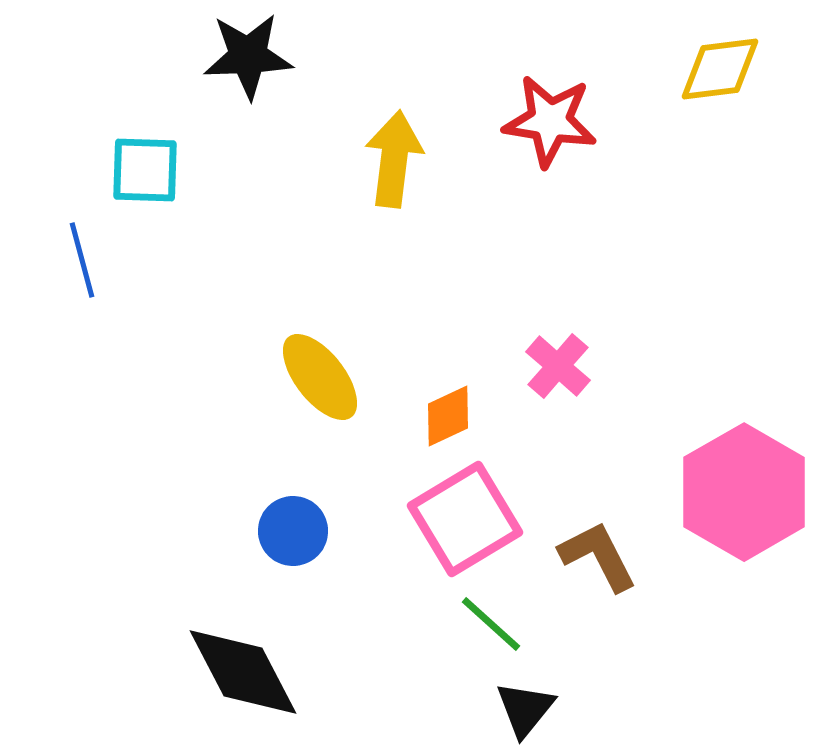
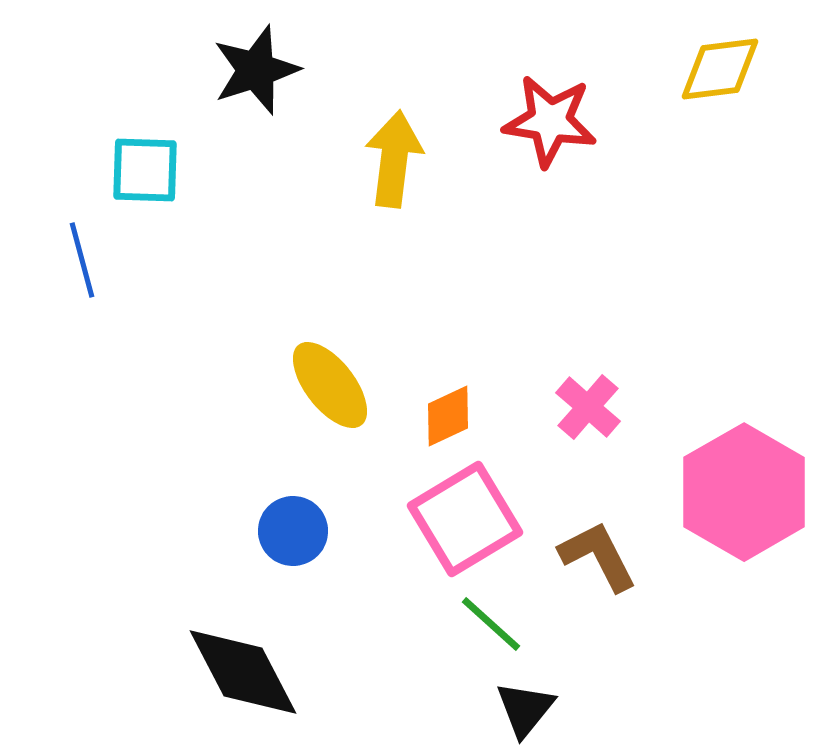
black star: moved 8 px right, 14 px down; rotated 16 degrees counterclockwise
pink cross: moved 30 px right, 41 px down
yellow ellipse: moved 10 px right, 8 px down
